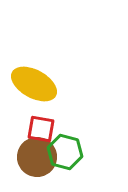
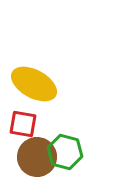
red square: moved 18 px left, 5 px up
